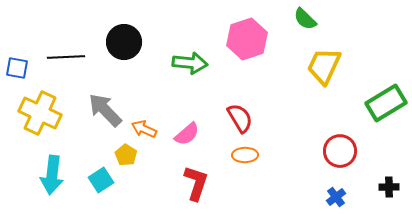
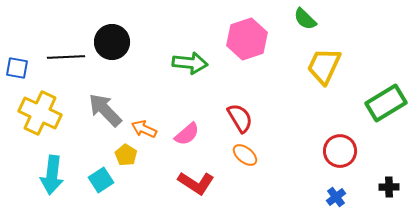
black circle: moved 12 px left
orange ellipse: rotated 40 degrees clockwise
red L-shape: rotated 105 degrees clockwise
